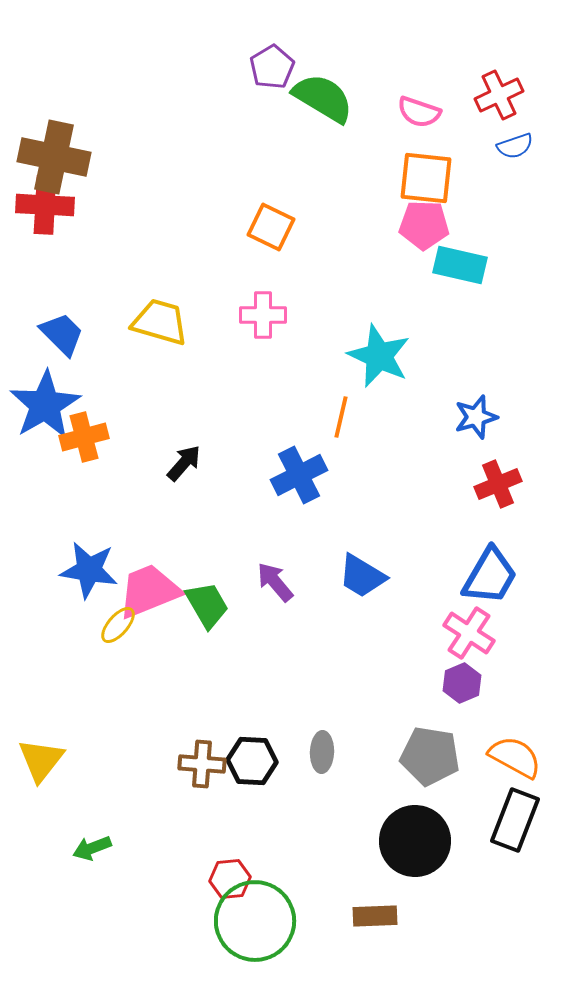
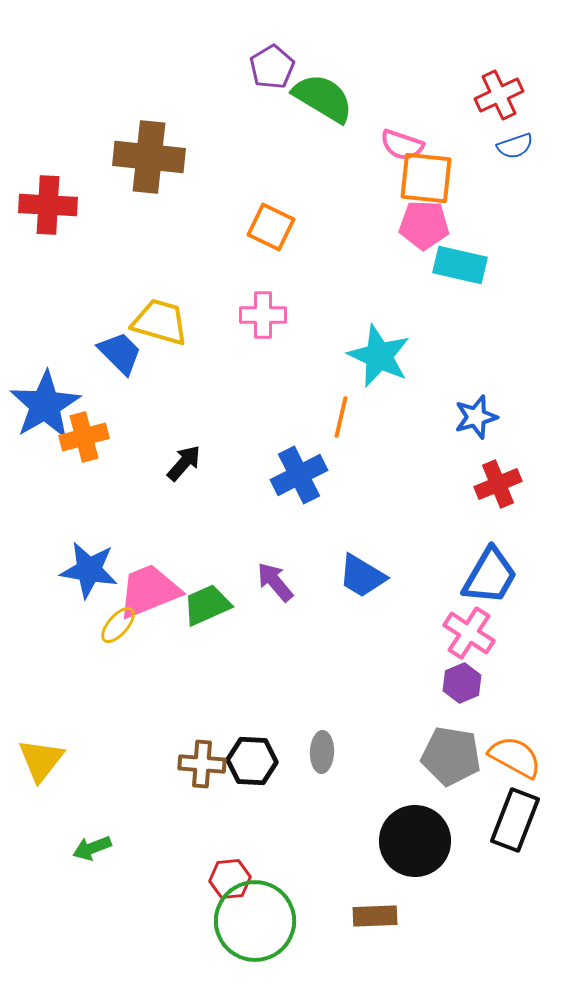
pink semicircle at (419, 112): moved 17 px left, 33 px down
brown cross at (54, 157): moved 95 px right; rotated 6 degrees counterclockwise
red cross at (45, 205): moved 3 px right
blue trapezoid at (62, 334): moved 58 px right, 19 px down
green trapezoid at (207, 605): rotated 84 degrees counterclockwise
gray pentagon at (430, 756): moved 21 px right
